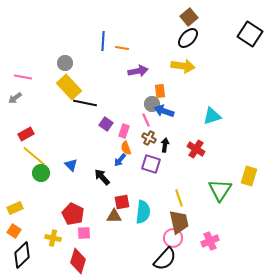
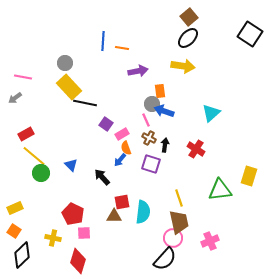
cyan triangle at (212, 116): moved 1 px left, 3 px up; rotated 24 degrees counterclockwise
pink rectangle at (124, 131): moved 2 px left, 3 px down; rotated 40 degrees clockwise
green triangle at (220, 190): rotated 50 degrees clockwise
